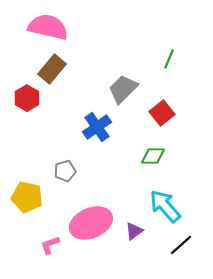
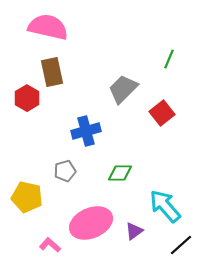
brown rectangle: moved 3 px down; rotated 52 degrees counterclockwise
blue cross: moved 11 px left, 4 px down; rotated 20 degrees clockwise
green diamond: moved 33 px left, 17 px down
pink L-shape: rotated 60 degrees clockwise
